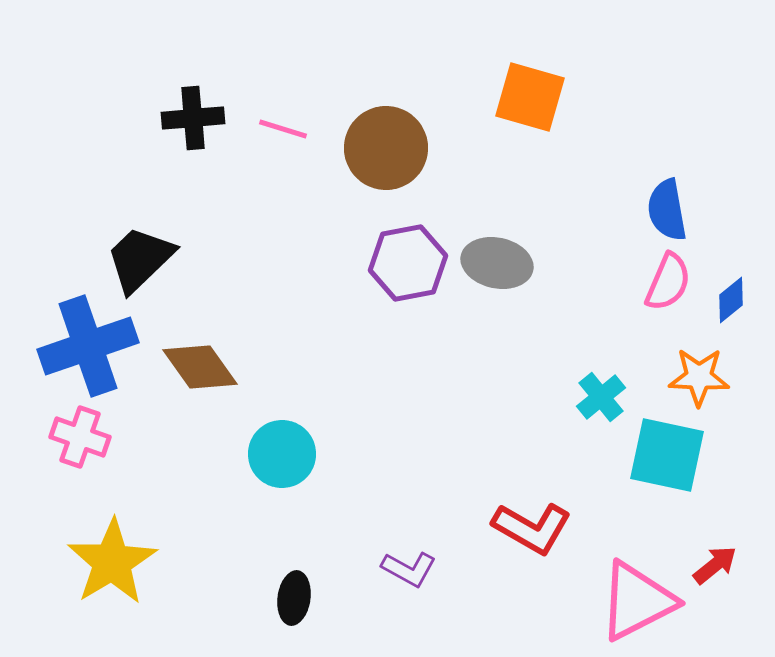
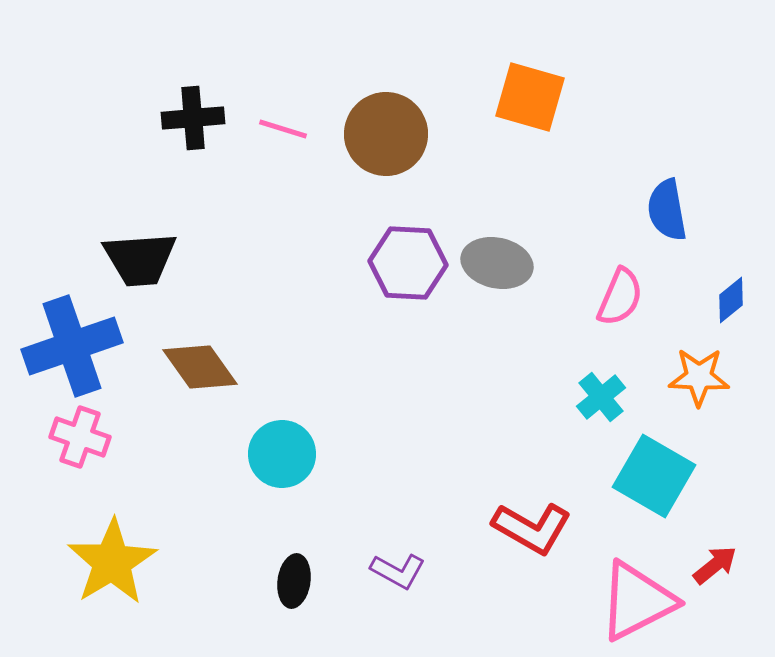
brown circle: moved 14 px up
black trapezoid: rotated 140 degrees counterclockwise
purple hexagon: rotated 14 degrees clockwise
pink semicircle: moved 48 px left, 15 px down
blue cross: moved 16 px left
cyan square: moved 13 px left, 21 px down; rotated 18 degrees clockwise
purple L-shape: moved 11 px left, 2 px down
black ellipse: moved 17 px up
